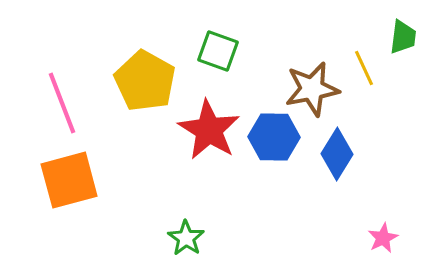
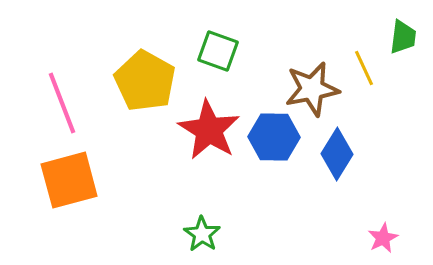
green star: moved 16 px right, 4 px up
